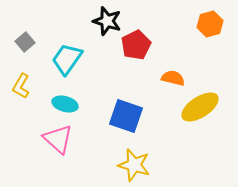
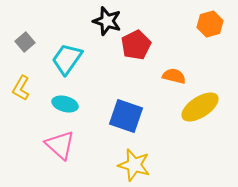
orange semicircle: moved 1 px right, 2 px up
yellow L-shape: moved 2 px down
pink triangle: moved 2 px right, 6 px down
